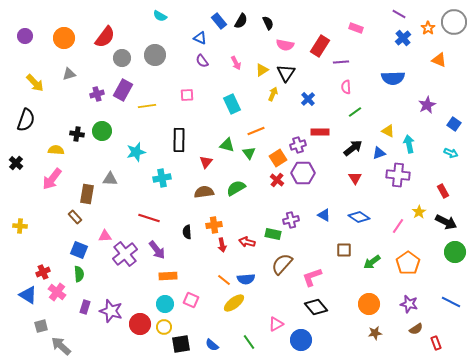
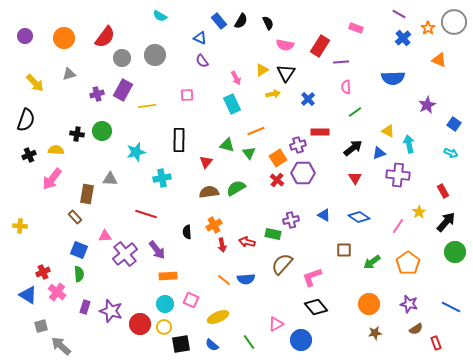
pink arrow at (236, 63): moved 15 px down
yellow arrow at (273, 94): rotated 56 degrees clockwise
black cross at (16, 163): moved 13 px right, 8 px up; rotated 24 degrees clockwise
brown semicircle at (204, 192): moved 5 px right
red line at (149, 218): moved 3 px left, 4 px up
black arrow at (446, 222): rotated 75 degrees counterclockwise
orange cross at (214, 225): rotated 21 degrees counterclockwise
blue line at (451, 302): moved 5 px down
yellow ellipse at (234, 303): moved 16 px left, 14 px down; rotated 15 degrees clockwise
